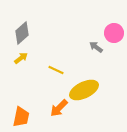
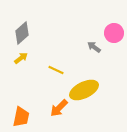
gray arrow: moved 2 px left
